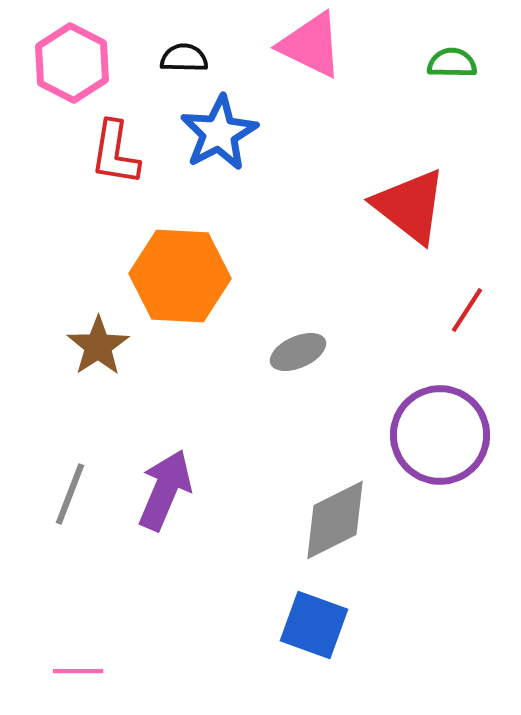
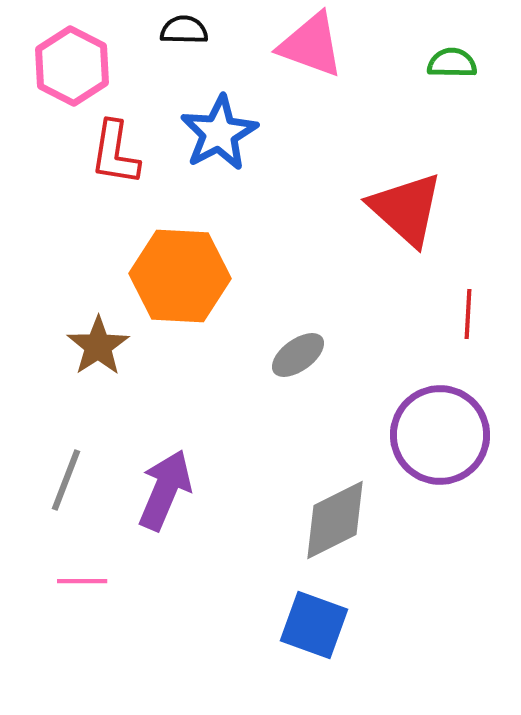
pink triangle: rotated 6 degrees counterclockwise
black semicircle: moved 28 px up
pink hexagon: moved 3 px down
red triangle: moved 4 px left, 3 px down; rotated 4 degrees clockwise
red line: moved 1 px right, 4 px down; rotated 30 degrees counterclockwise
gray ellipse: moved 3 px down; rotated 12 degrees counterclockwise
gray line: moved 4 px left, 14 px up
pink line: moved 4 px right, 90 px up
